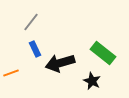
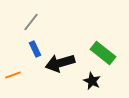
orange line: moved 2 px right, 2 px down
